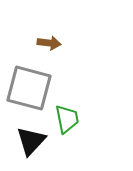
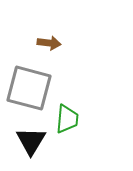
green trapezoid: rotated 16 degrees clockwise
black triangle: rotated 12 degrees counterclockwise
